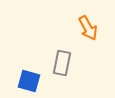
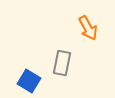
blue square: rotated 15 degrees clockwise
